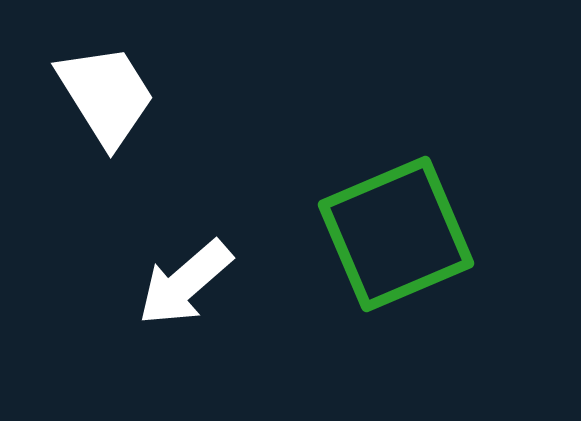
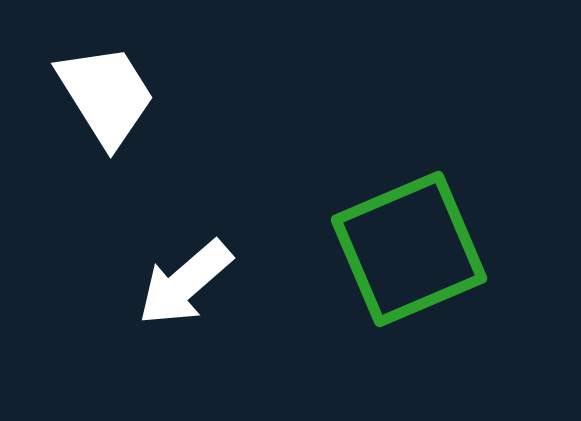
green square: moved 13 px right, 15 px down
